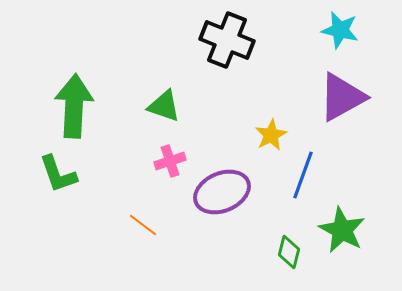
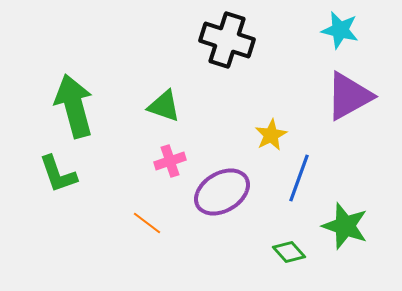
black cross: rotated 4 degrees counterclockwise
purple triangle: moved 7 px right, 1 px up
green arrow: rotated 18 degrees counterclockwise
blue line: moved 4 px left, 3 px down
purple ellipse: rotated 8 degrees counterclockwise
orange line: moved 4 px right, 2 px up
green star: moved 3 px right, 4 px up; rotated 9 degrees counterclockwise
green diamond: rotated 56 degrees counterclockwise
